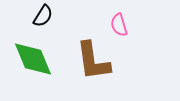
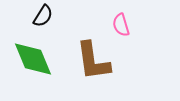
pink semicircle: moved 2 px right
